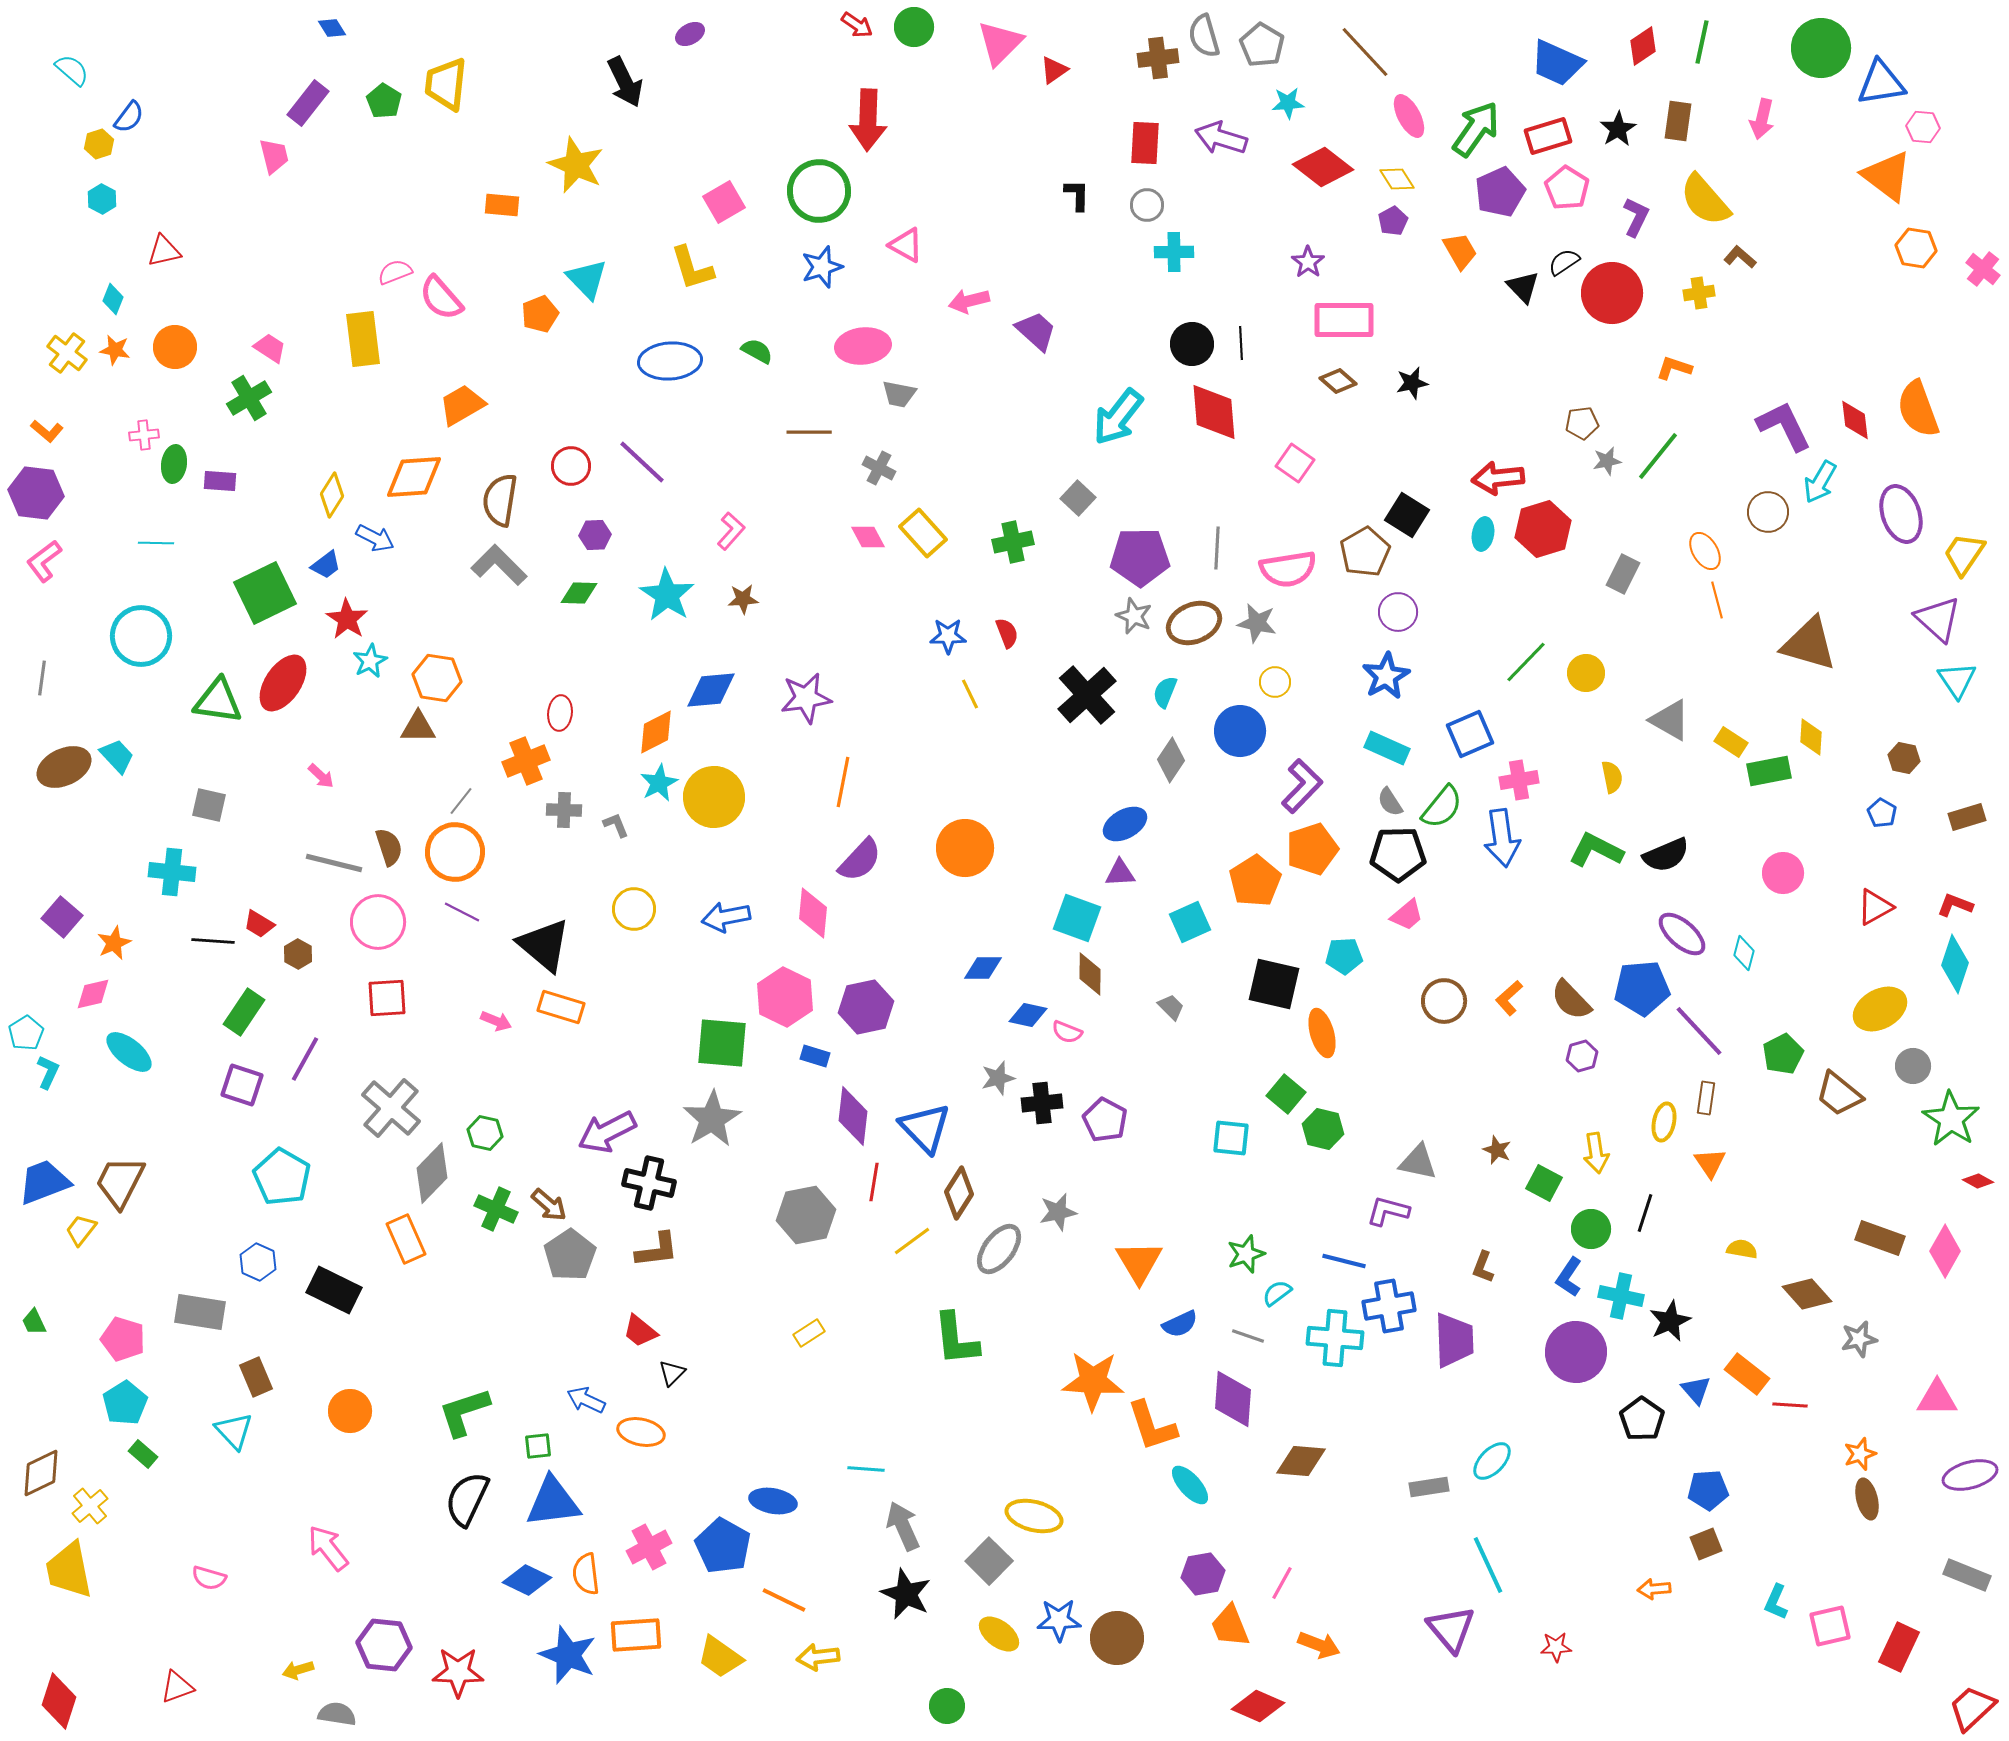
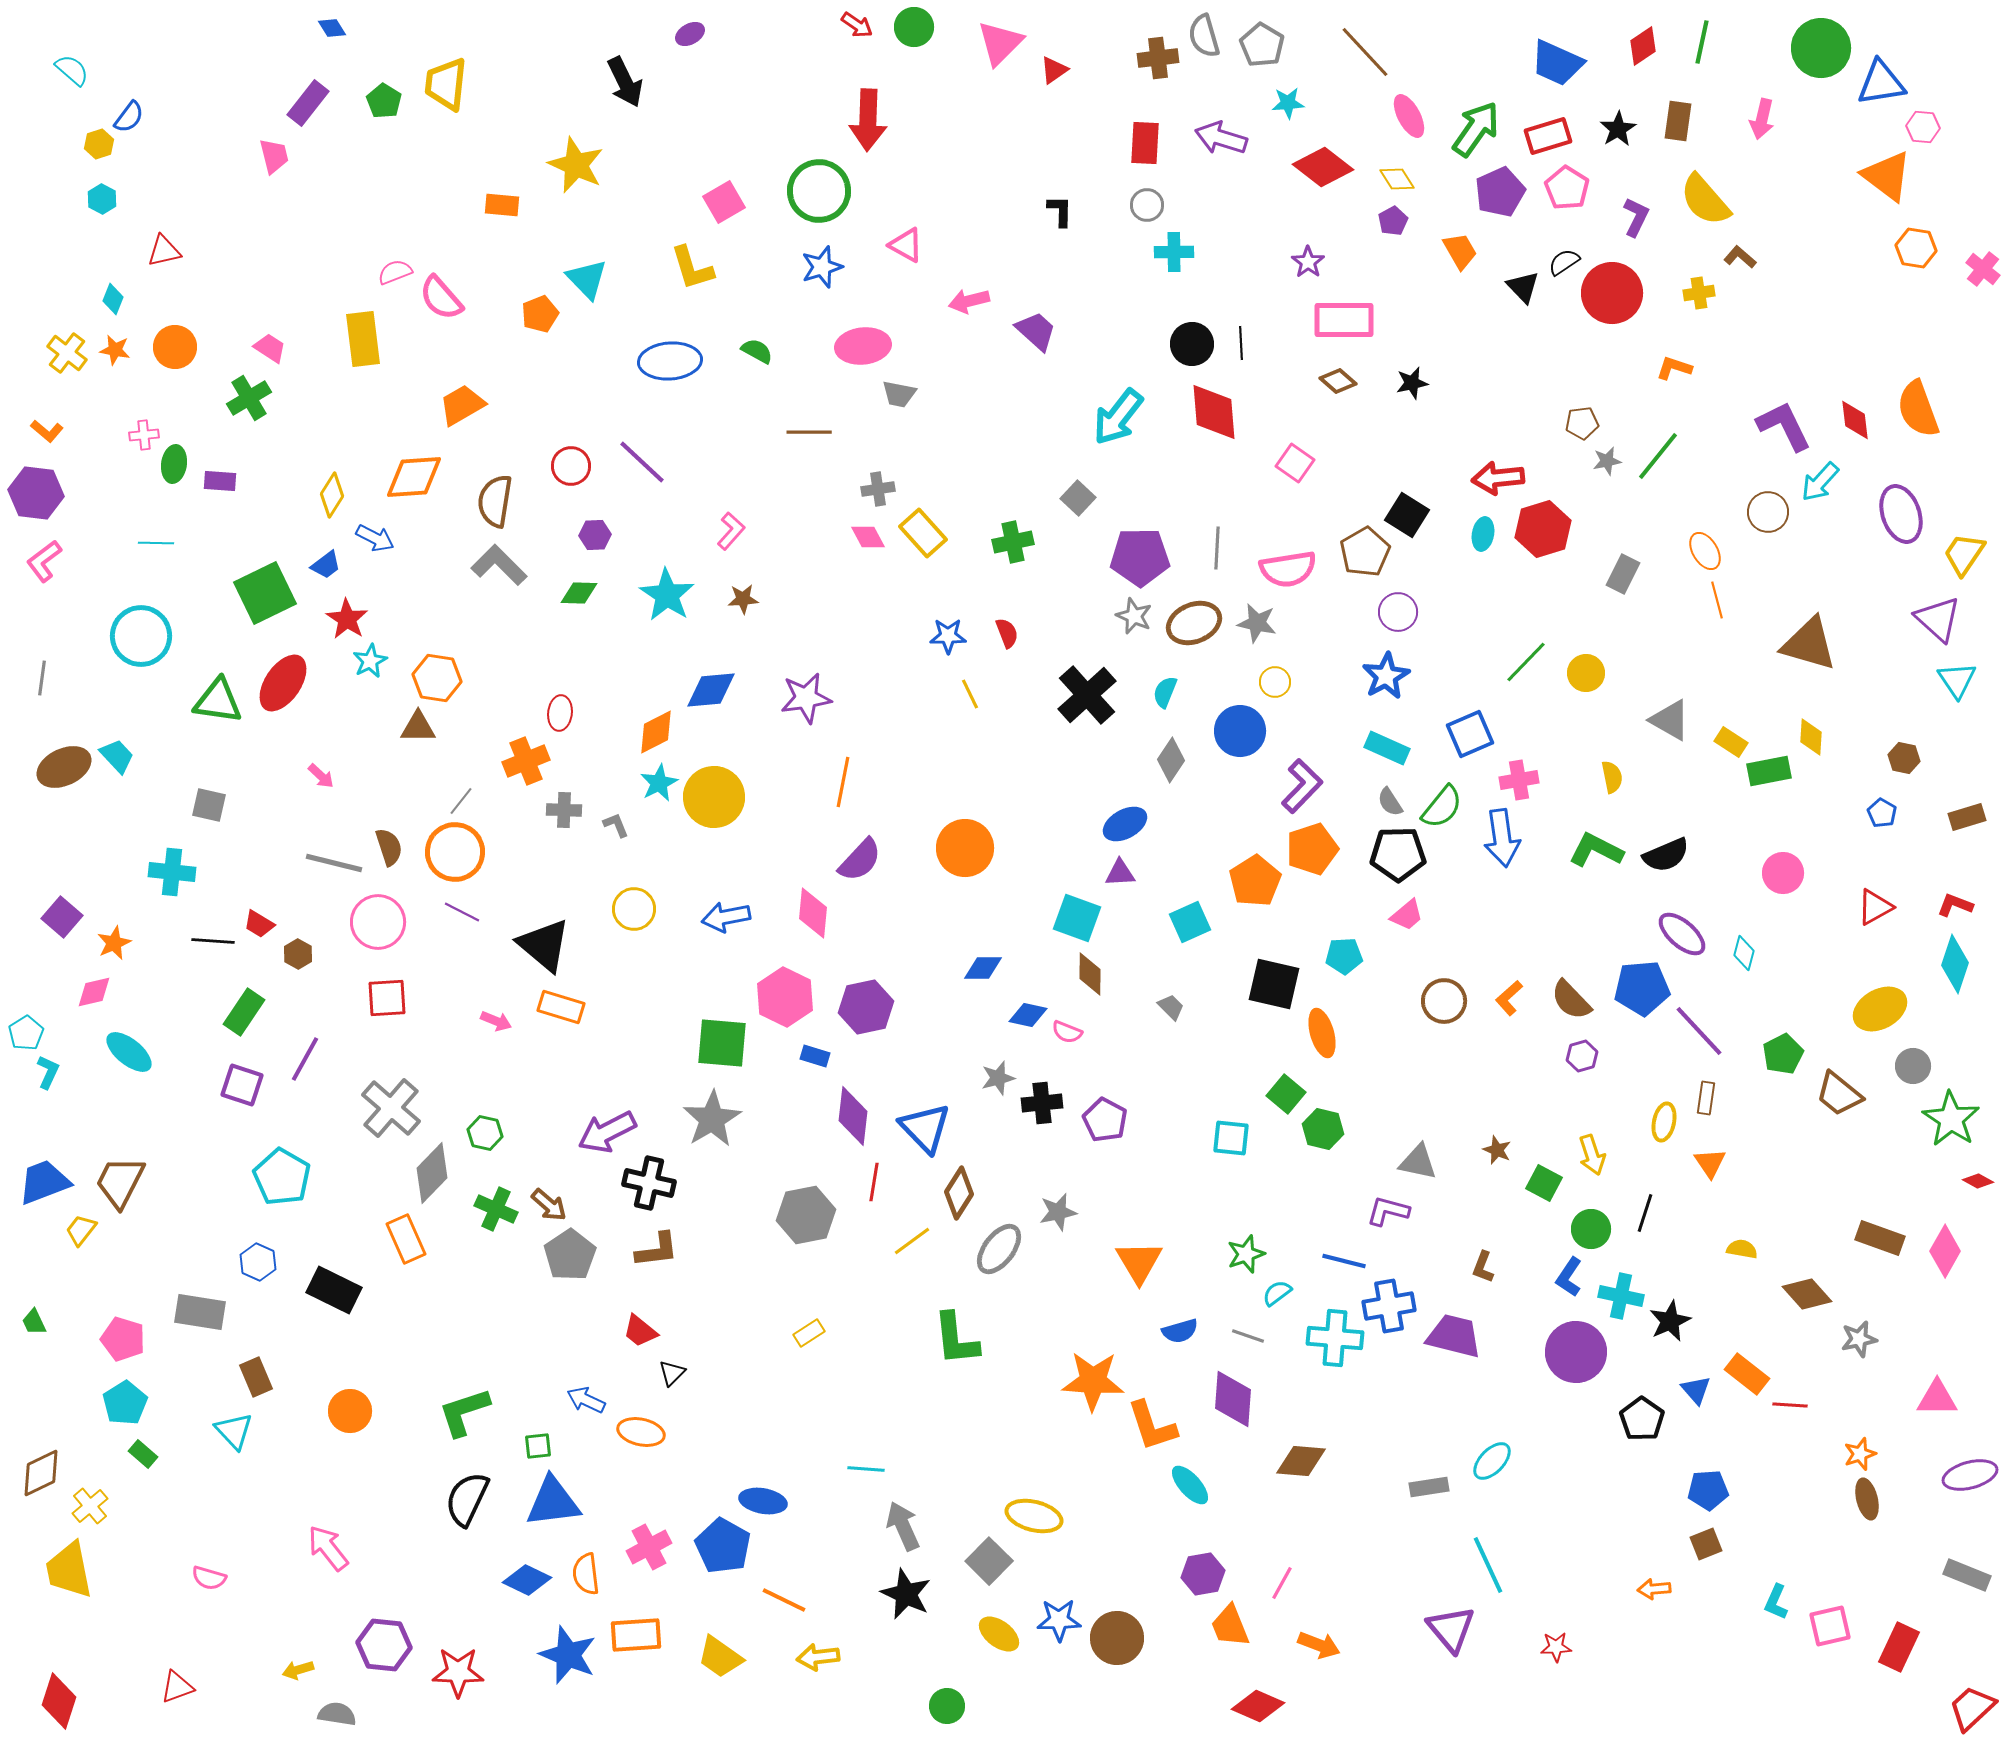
black L-shape at (1077, 195): moved 17 px left, 16 px down
gray cross at (879, 468): moved 1 px left, 21 px down; rotated 36 degrees counterclockwise
cyan arrow at (1820, 482): rotated 12 degrees clockwise
brown semicircle at (500, 500): moved 5 px left, 1 px down
pink diamond at (93, 994): moved 1 px right, 2 px up
yellow arrow at (1596, 1153): moved 4 px left, 2 px down; rotated 9 degrees counterclockwise
blue semicircle at (1180, 1324): moved 7 px down; rotated 9 degrees clockwise
purple trapezoid at (1454, 1340): moved 4 px up; rotated 74 degrees counterclockwise
blue ellipse at (773, 1501): moved 10 px left
